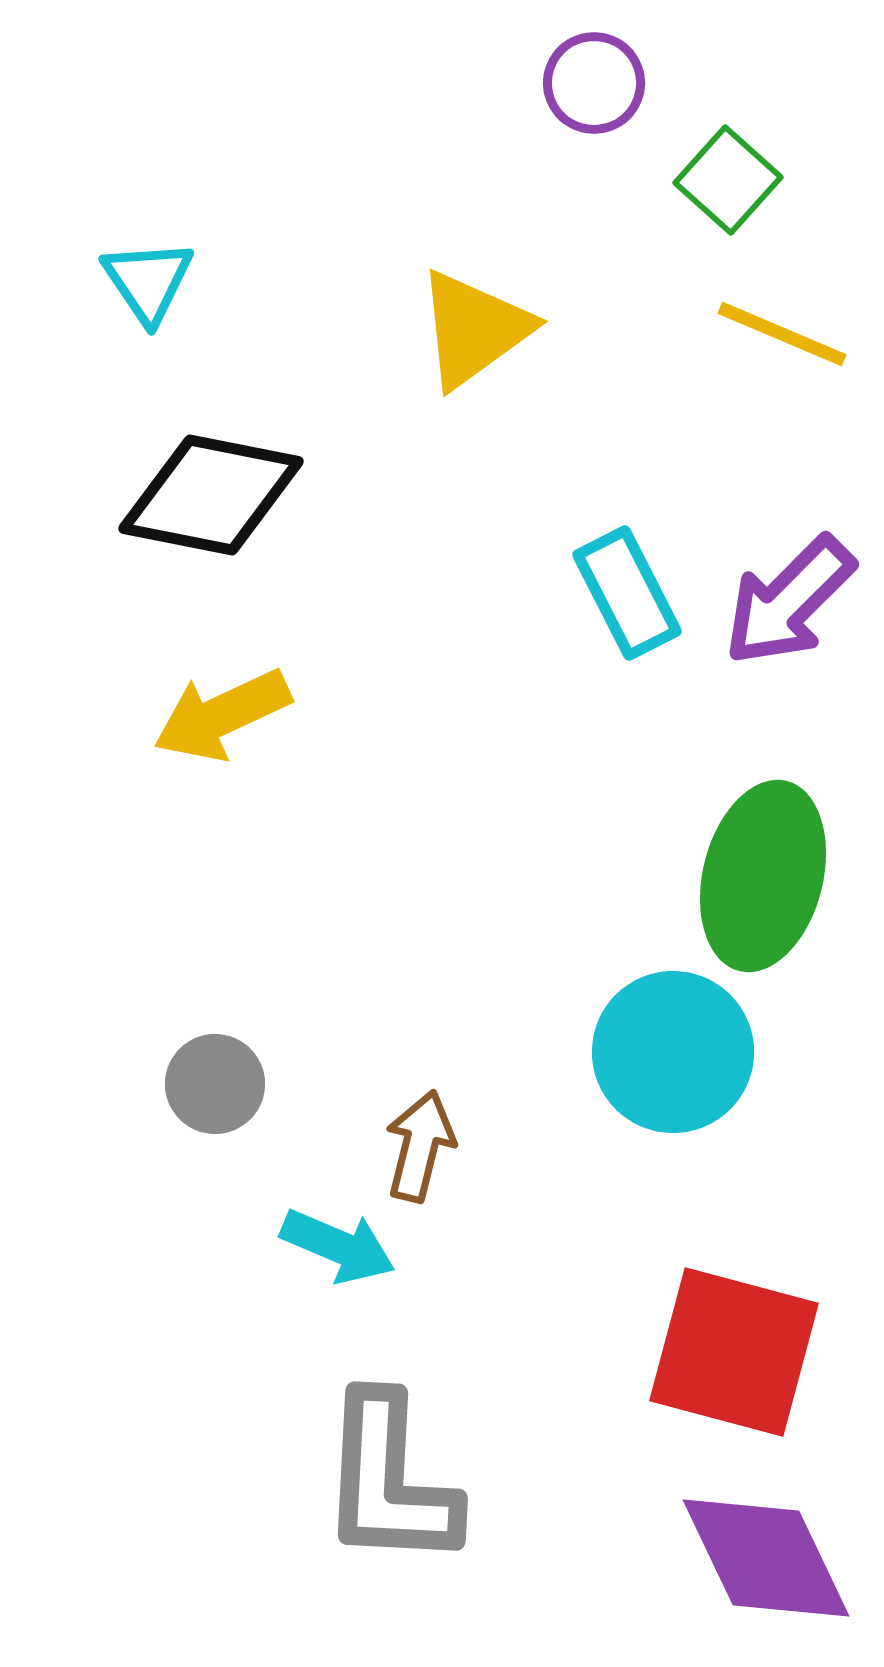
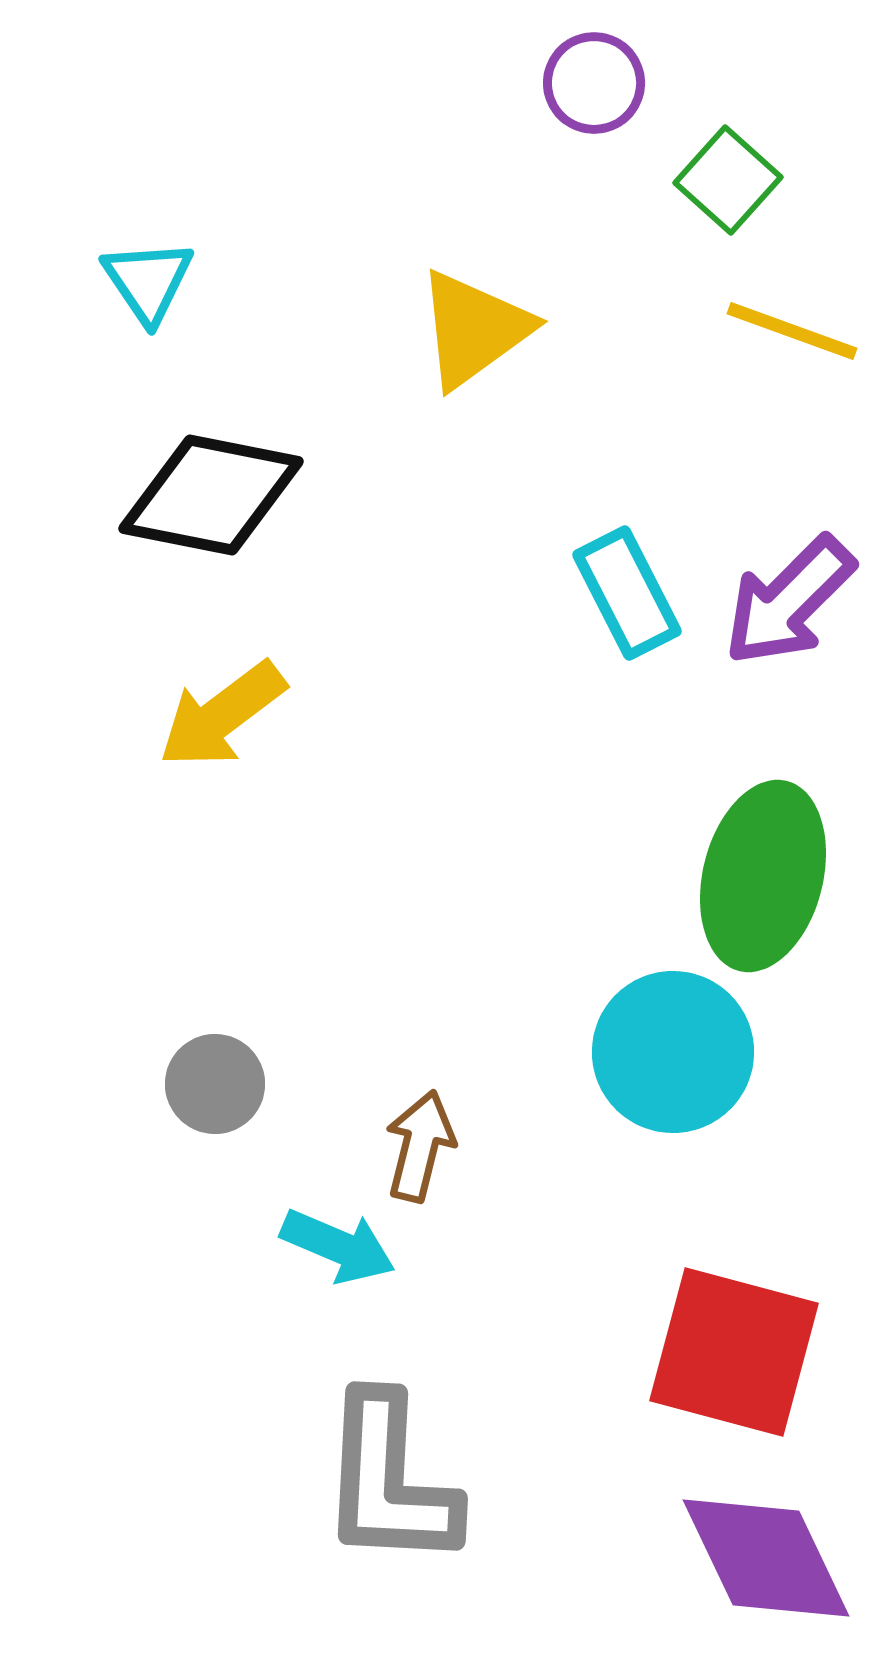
yellow line: moved 10 px right, 3 px up; rotated 3 degrees counterclockwise
yellow arrow: rotated 12 degrees counterclockwise
